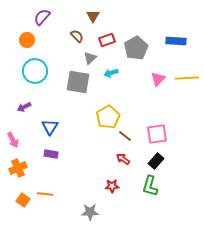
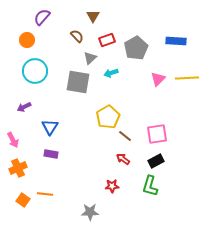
black rectangle: rotated 21 degrees clockwise
